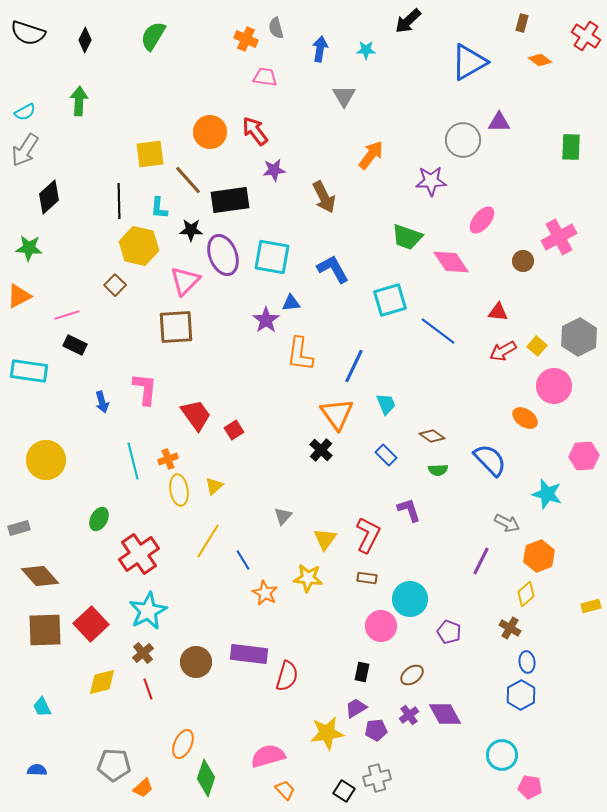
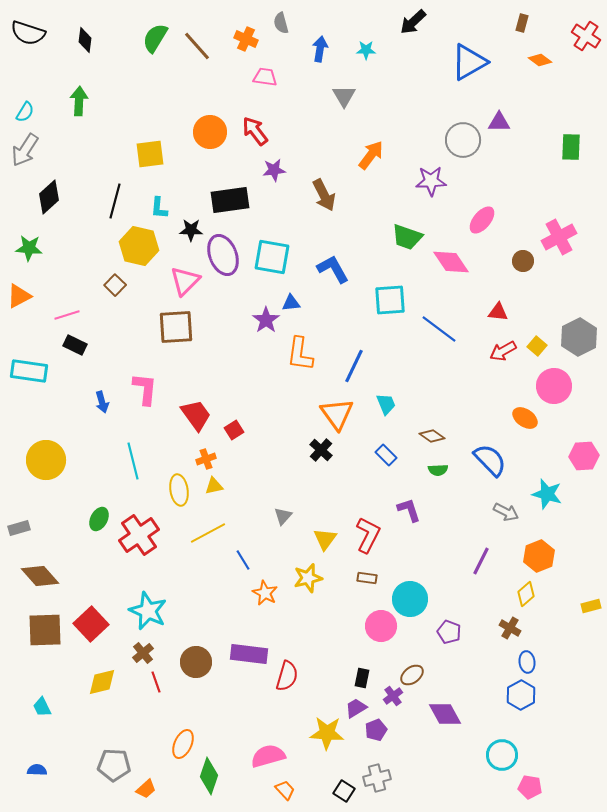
black arrow at (408, 21): moved 5 px right, 1 px down
gray semicircle at (276, 28): moved 5 px right, 5 px up
green semicircle at (153, 36): moved 2 px right, 2 px down
black diamond at (85, 40): rotated 20 degrees counterclockwise
cyan semicircle at (25, 112): rotated 30 degrees counterclockwise
brown line at (188, 180): moved 9 px right, 134 px up
brown arrow at (324, 197): moved 2 px up
black line at (119, 201): moved 4 px left; rotated 16 degrees clockwise
cyan square at (390, 300): rotated 12 degrees clockwise
blue line at (438, 331): moved 1 px right, 2 px up
orange cross at (168, 459): moved 38 px right
yellow triangle at (214, 486): rotated 30 degrees clockwise
gray arrow at (507, 523): moved 1 px left, 11 px up
yellow line at (208, 541): moved 8 px up; rotated 30 degrees clockwise
red cross at (139, 554): moved 19 px up
yellow star at (308, 578): rotated 20 degrees counterclockwise
cyan star at (148, 611): rotated 21 degrees counterclockwise
black rectangle at (362, 672): moved 6 px down
red line at (148, 689): moved 8 px right, 7 px up
purple cross at (409, 715): moved 16 px left, 19 px up
purple pentagon at (376, 730): rotated 15 degrees counterclockwise
yellow star at (327, 733): rotated 12 degrees clockwise
green diamond at (206, 778): moved 3 px right, 2 px up
orange trapezoid at (143, 788): moved 3 px right, 1 px down
